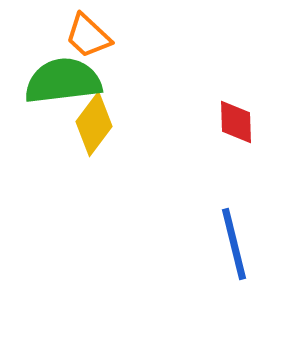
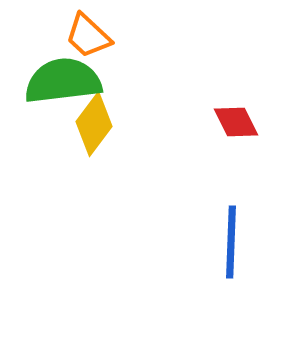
red diamond: rotated 24 degrees counterclockwise
blue line: moved 3 px left, 2 px up; rotated 16 degrees clockwise
